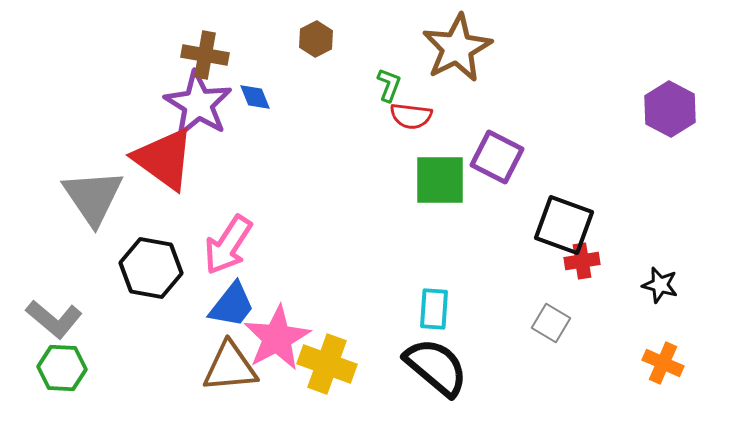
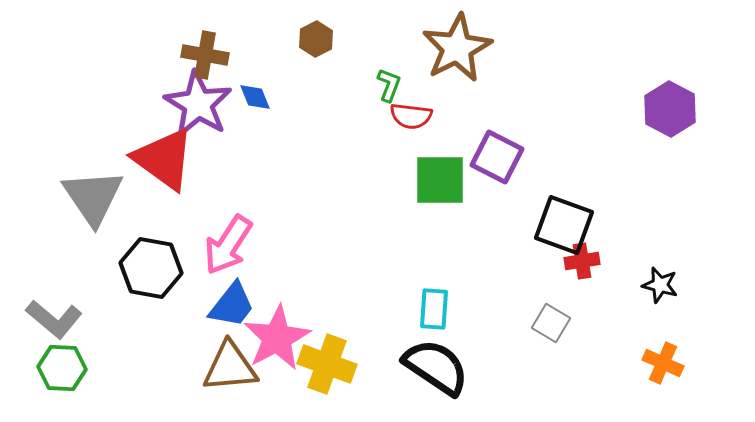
black semicircle: rotated 6 degrees counterclockwise
